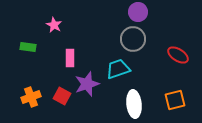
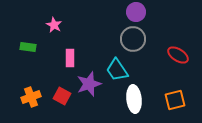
purple circle: moved 2 px left
cyan trapezoid: moved 1 px left, 1 px down; rotated 105 degrees counterclockwise
purple star: moved 2 px right
white ellipse: moved 5 px up
